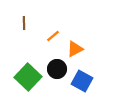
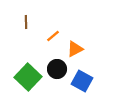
brown line: moved 2 px right, 1 px up
